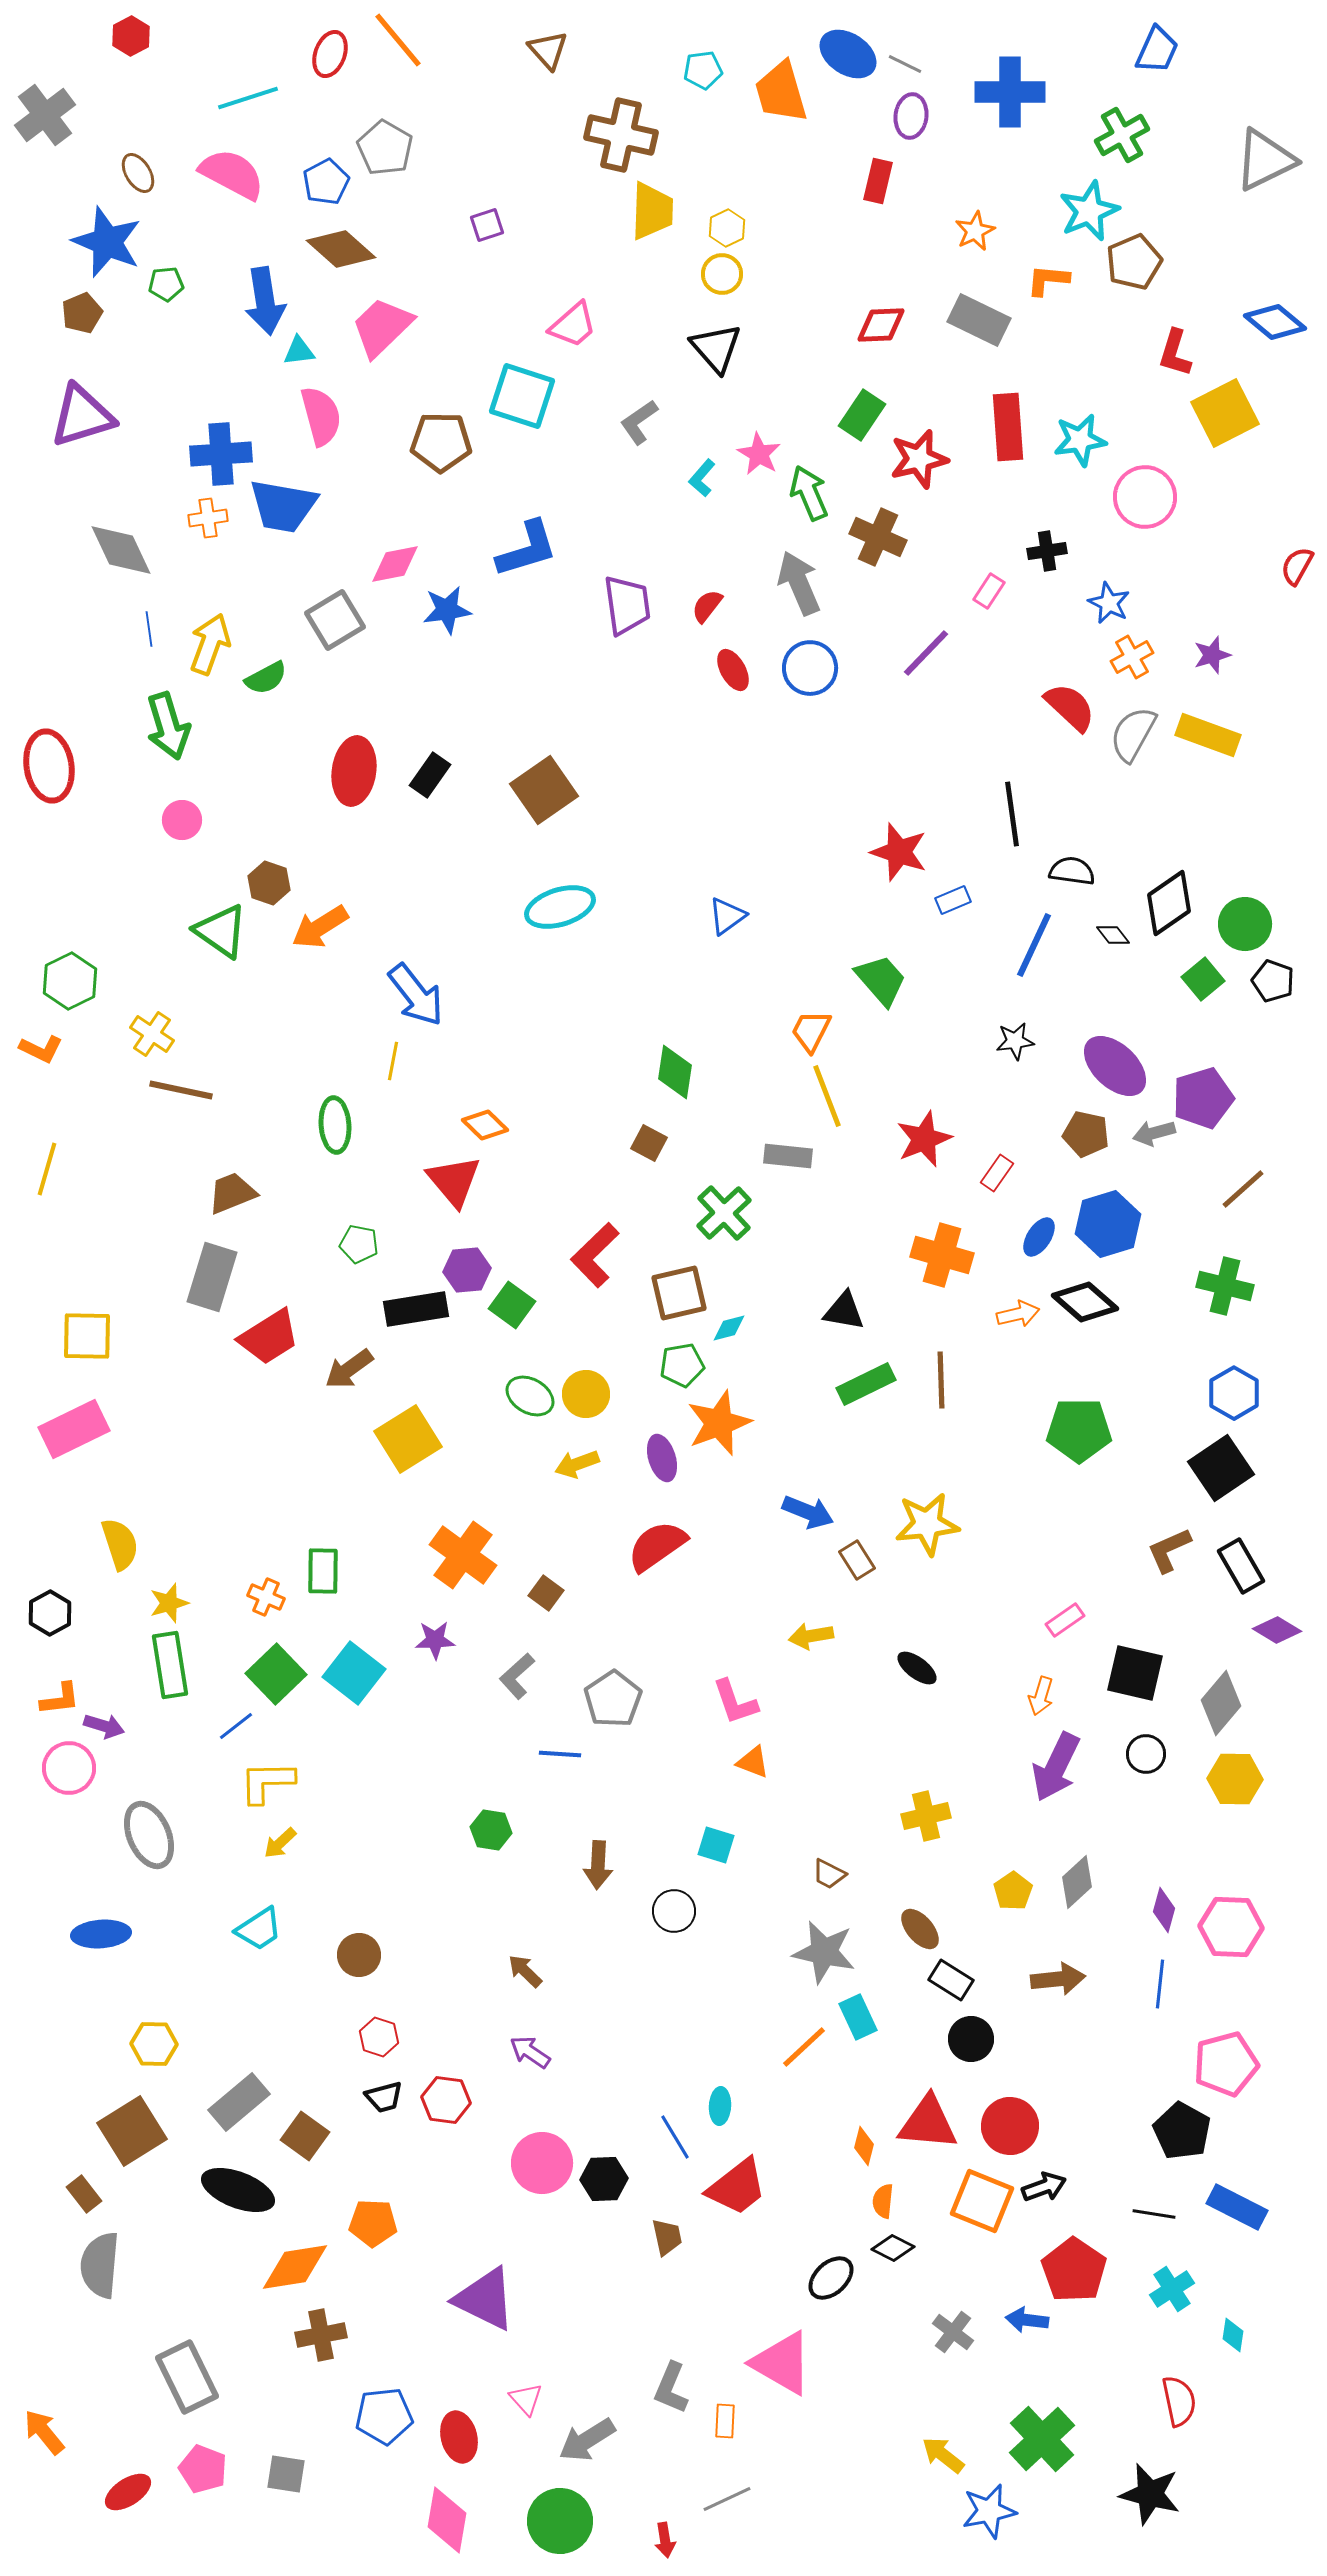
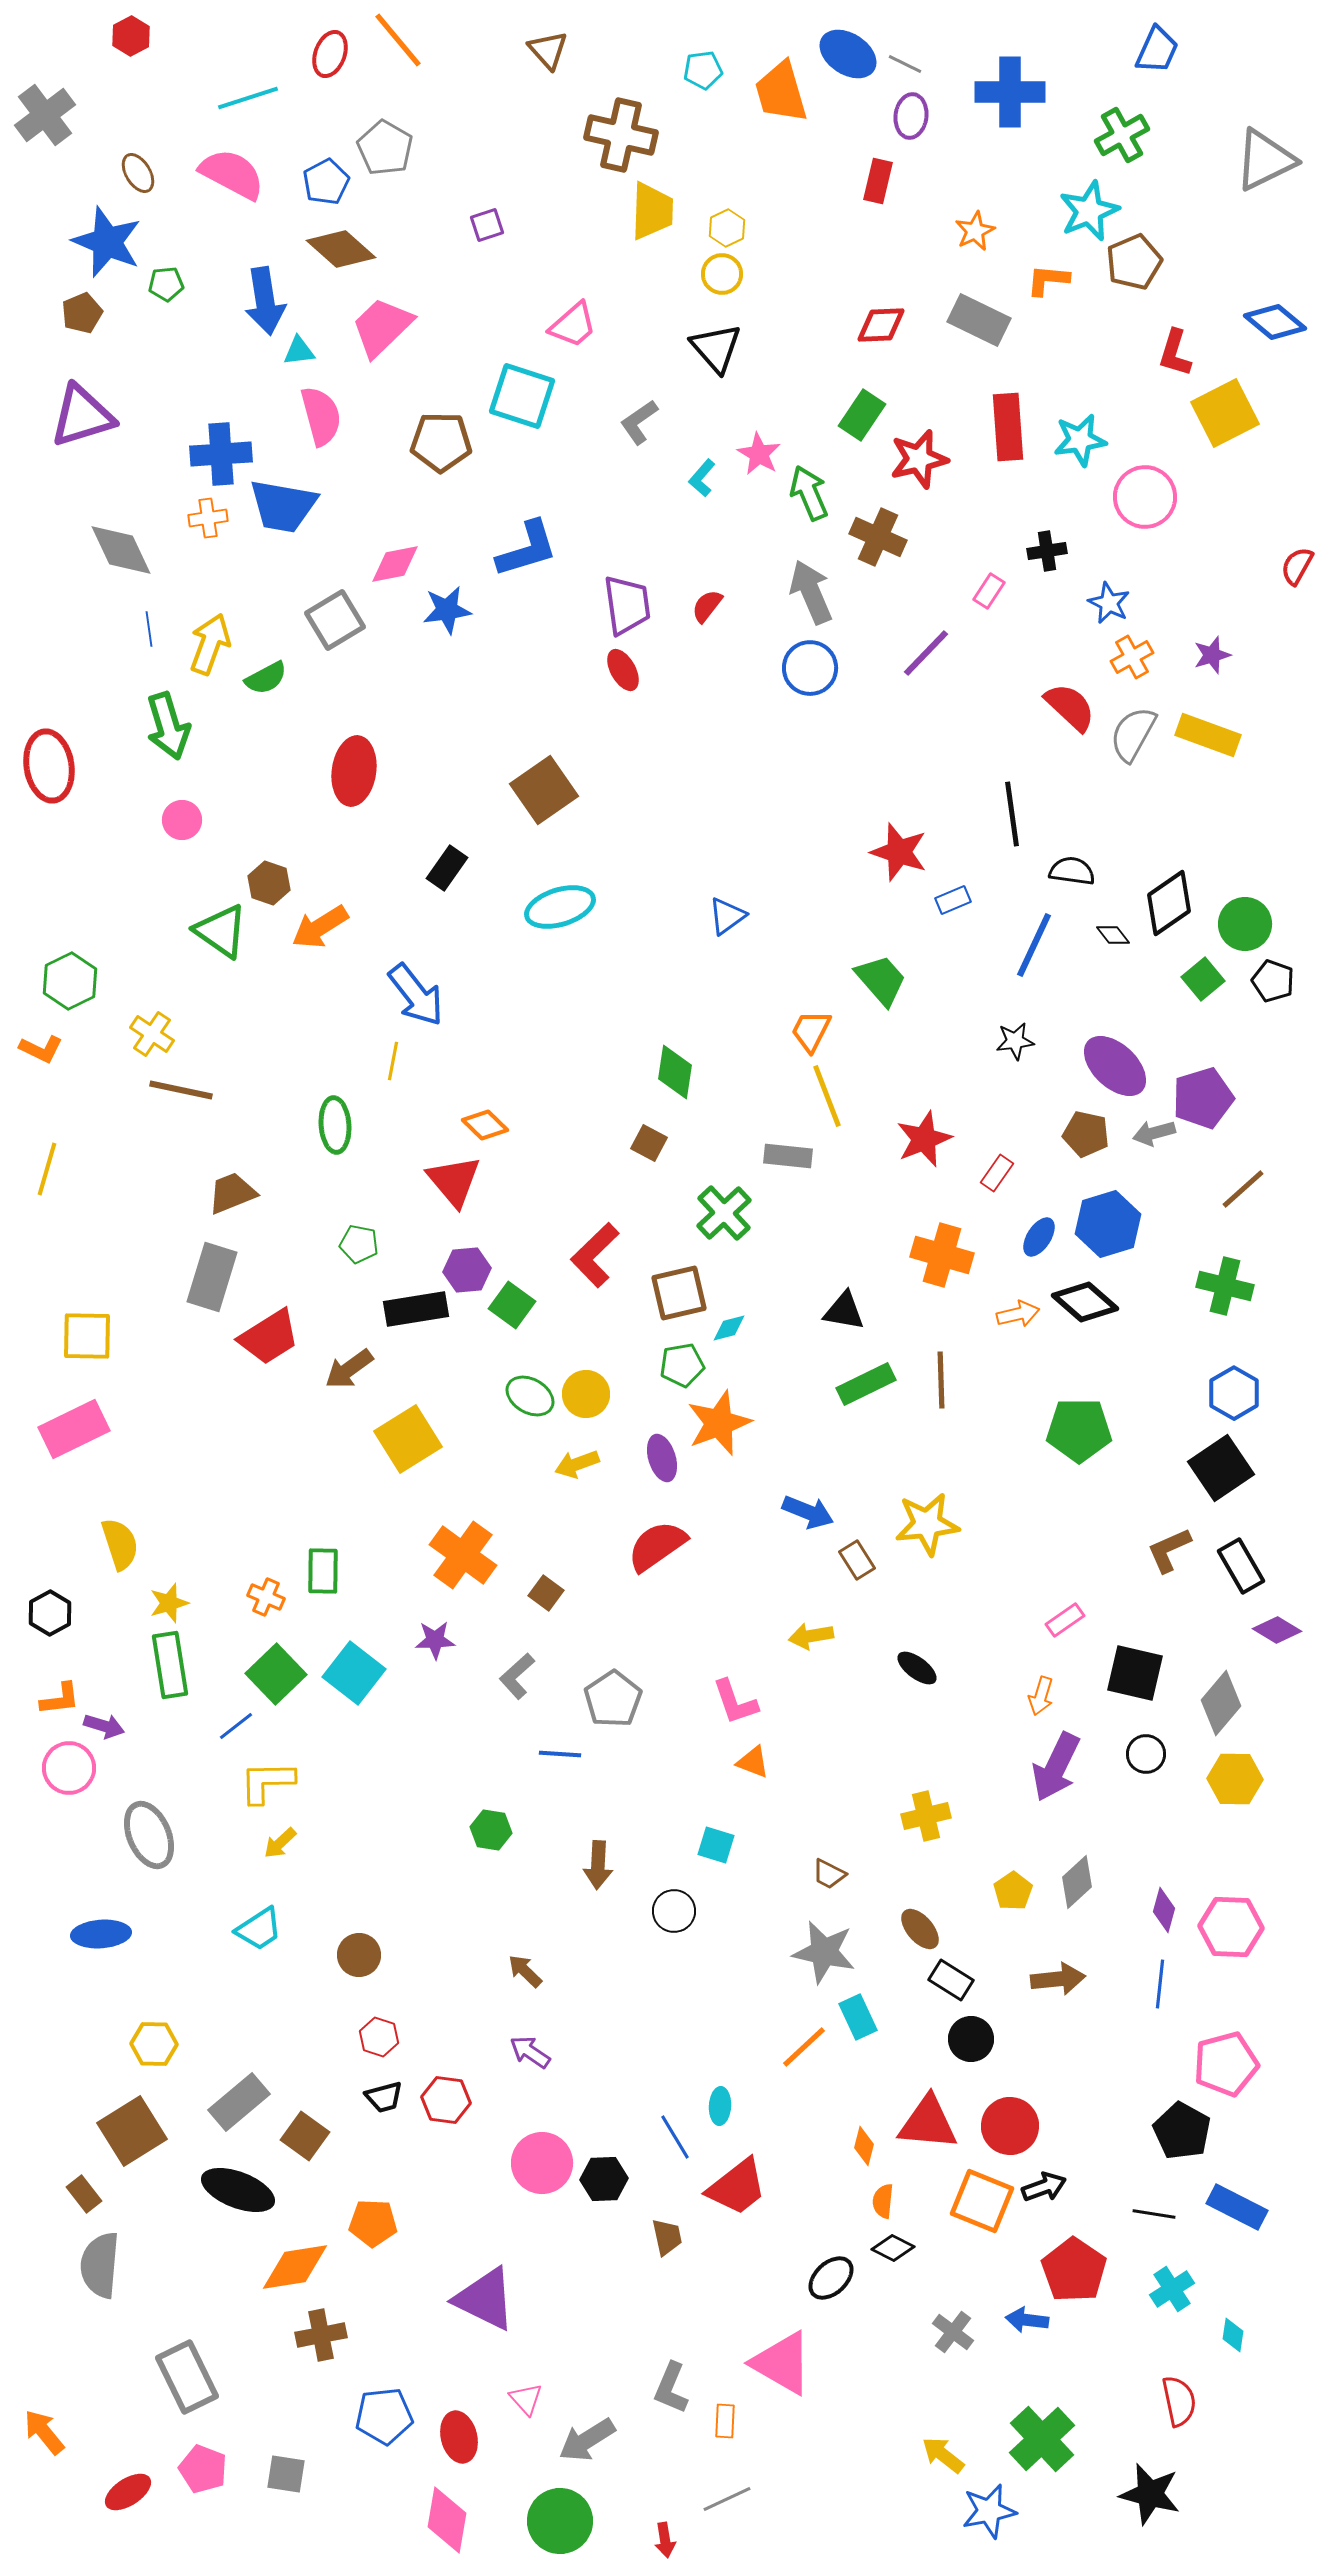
gray arrow at (799, 583): moved 12 px right, 9 px down
red ellipse at (733, 670): moved 110 px left
black rectangle at (430, 775): moved 17 px right, 93 px down
